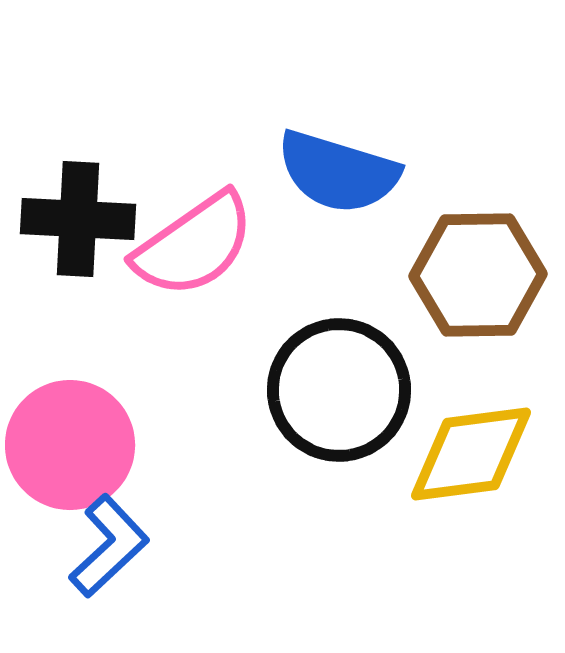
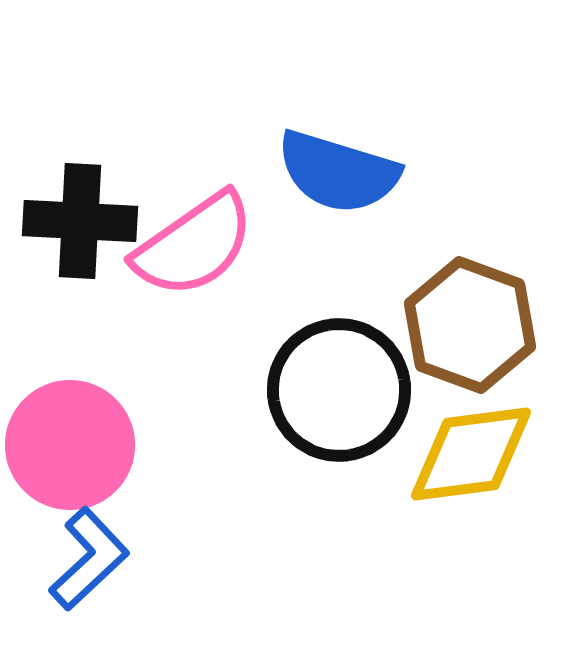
black cross: moved 2 px right, 2 px down
brown hexagon: moved 8 px left, 50 px down; rotated 21 degrees clockwise
blue L-shape: moved 20 px left, 13 px down
